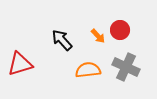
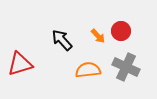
red circle: moved 1 px right, 1 px down
